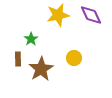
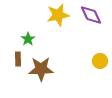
green star: moved 3 px left
yellow circle: moved 26 px right, 3 px down
brown star: rotated 30 degrees clockwise
